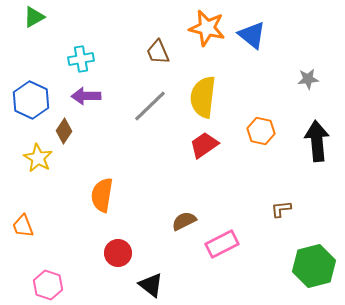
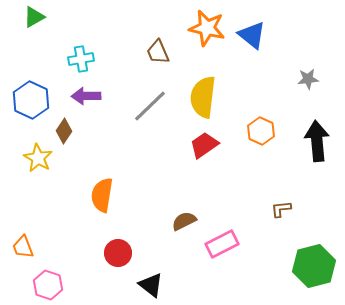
orange hexagon: rotated 12 degrees clockwise
orange trapezoid: moved 21 px down
